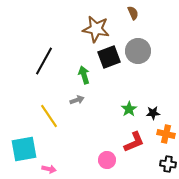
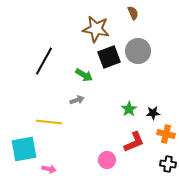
green arrow: rotated 138 degrees clockwise
yellow line: moved 6 px down; rotated 50 degrees counterclockwise
